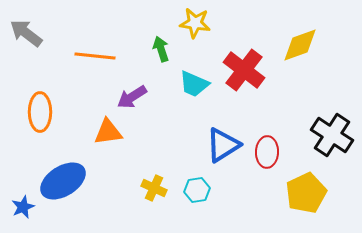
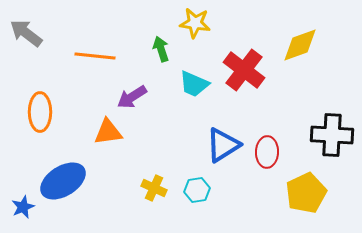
black cross: rotated 30 degrees counterclockwise
